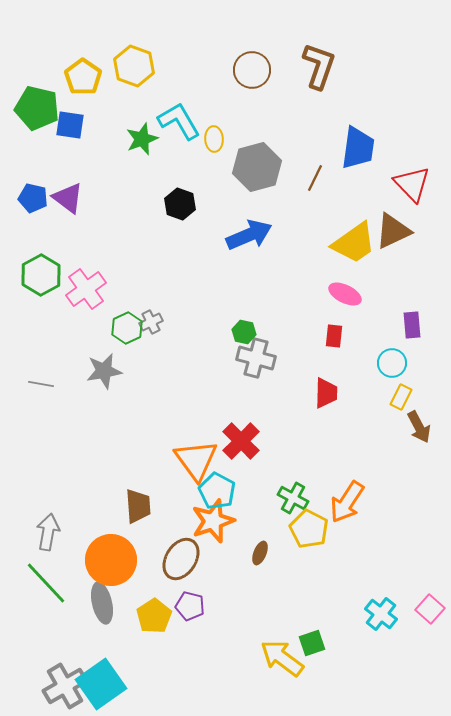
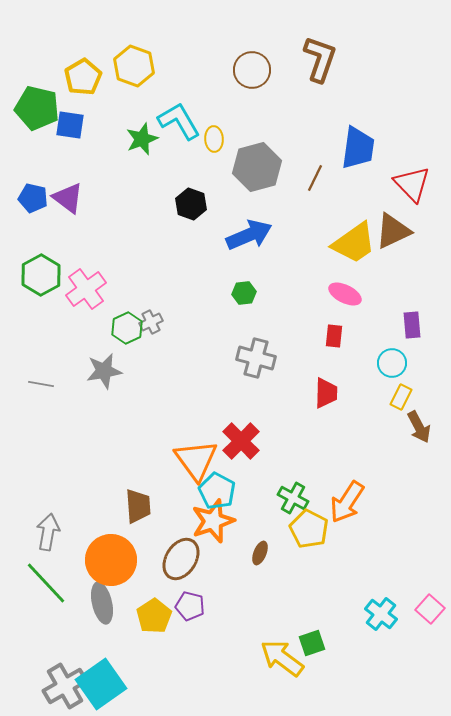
brown L-shape at (319, 66): moved 1 px right, 7 px up
yellow pentagon at (83, 77): rotated 6 degrees clockwise
black hexagon at (180, 204): moved 11 px right
green hexagon at (244, 332): moved 39 px up; rotated 20 degrees counterclockwise
